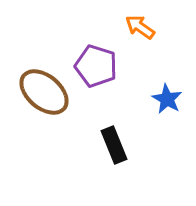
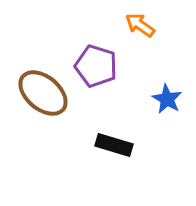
orange arrow: moved 2 px up
brown ellipse: moved 1 px left, 1 px down
black rectangle: rotated 51 degrees counterclockwise
